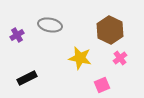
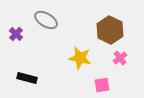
gray ellipse: moved 4 px left, 5 px up; rotated 20 degrees clockwise
purple cross: moved 1 px left, 1 px up; rotated 16 degrees counterclockwise
black rectangle: rotated 42 degrees clockwise
pink square: rotated 14 degrees clockwise
